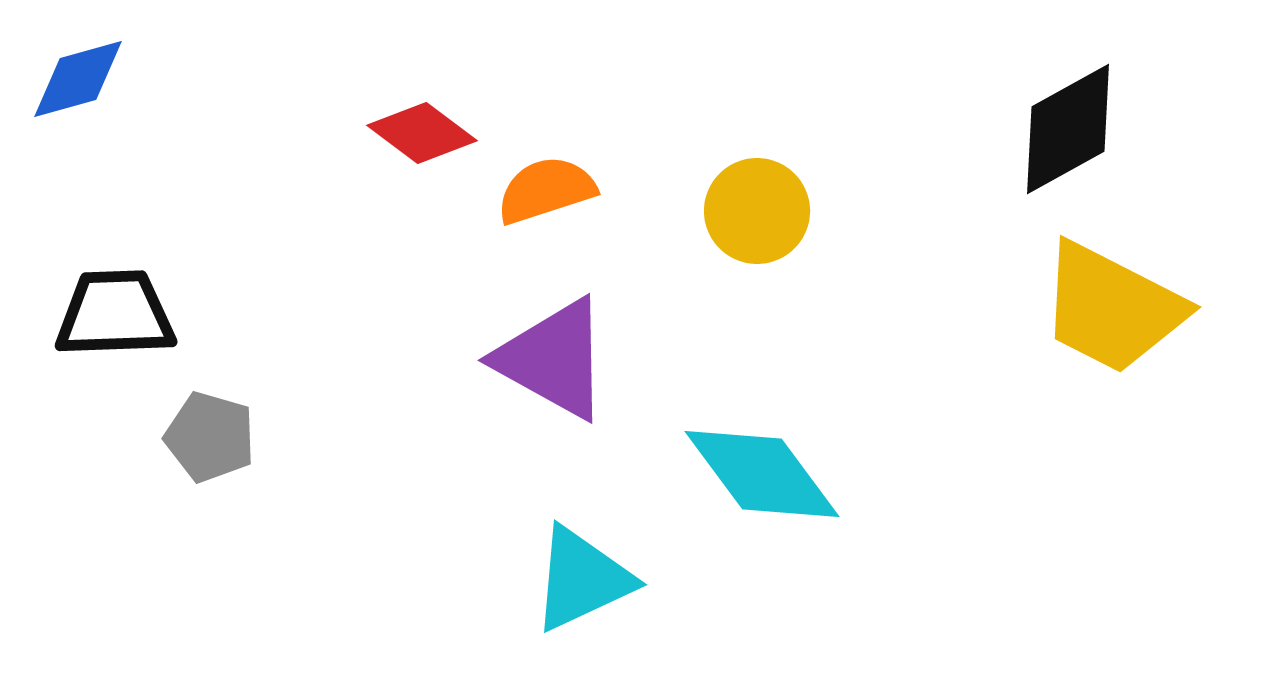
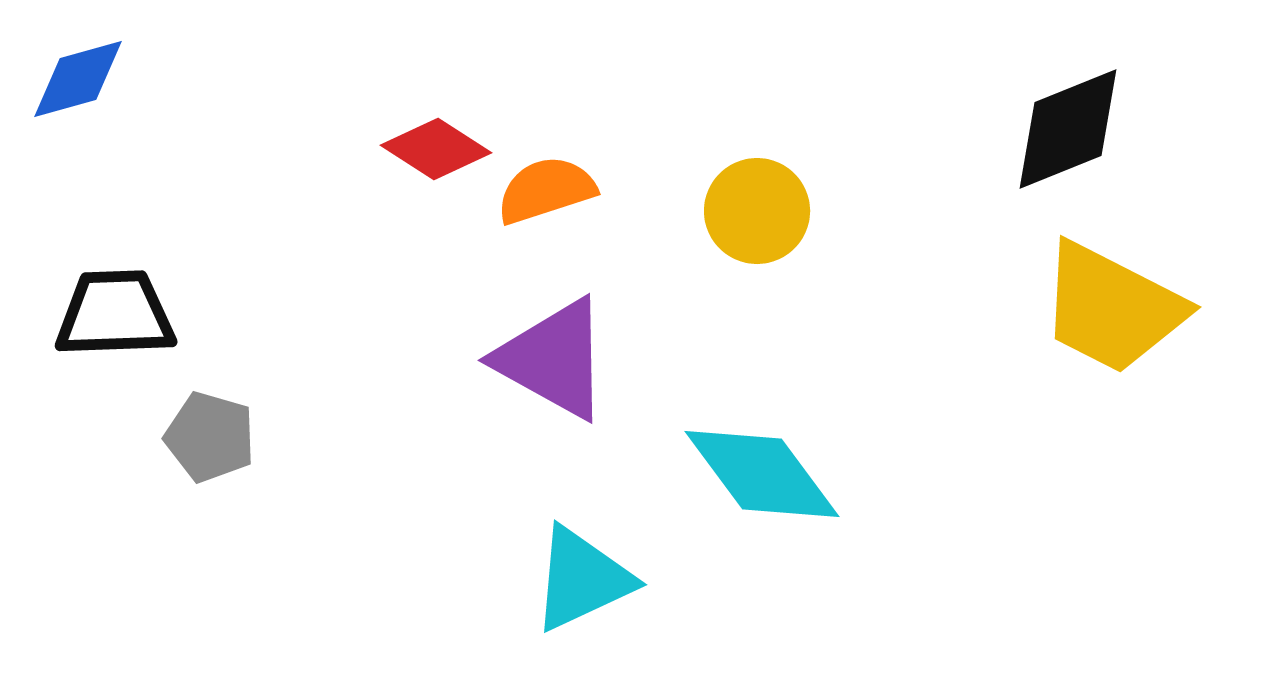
black diamond: rotated 7 degrees clockwise
red diamond: moved 14 px right, 16 px down; rotated 4 degrees counterclockwise
